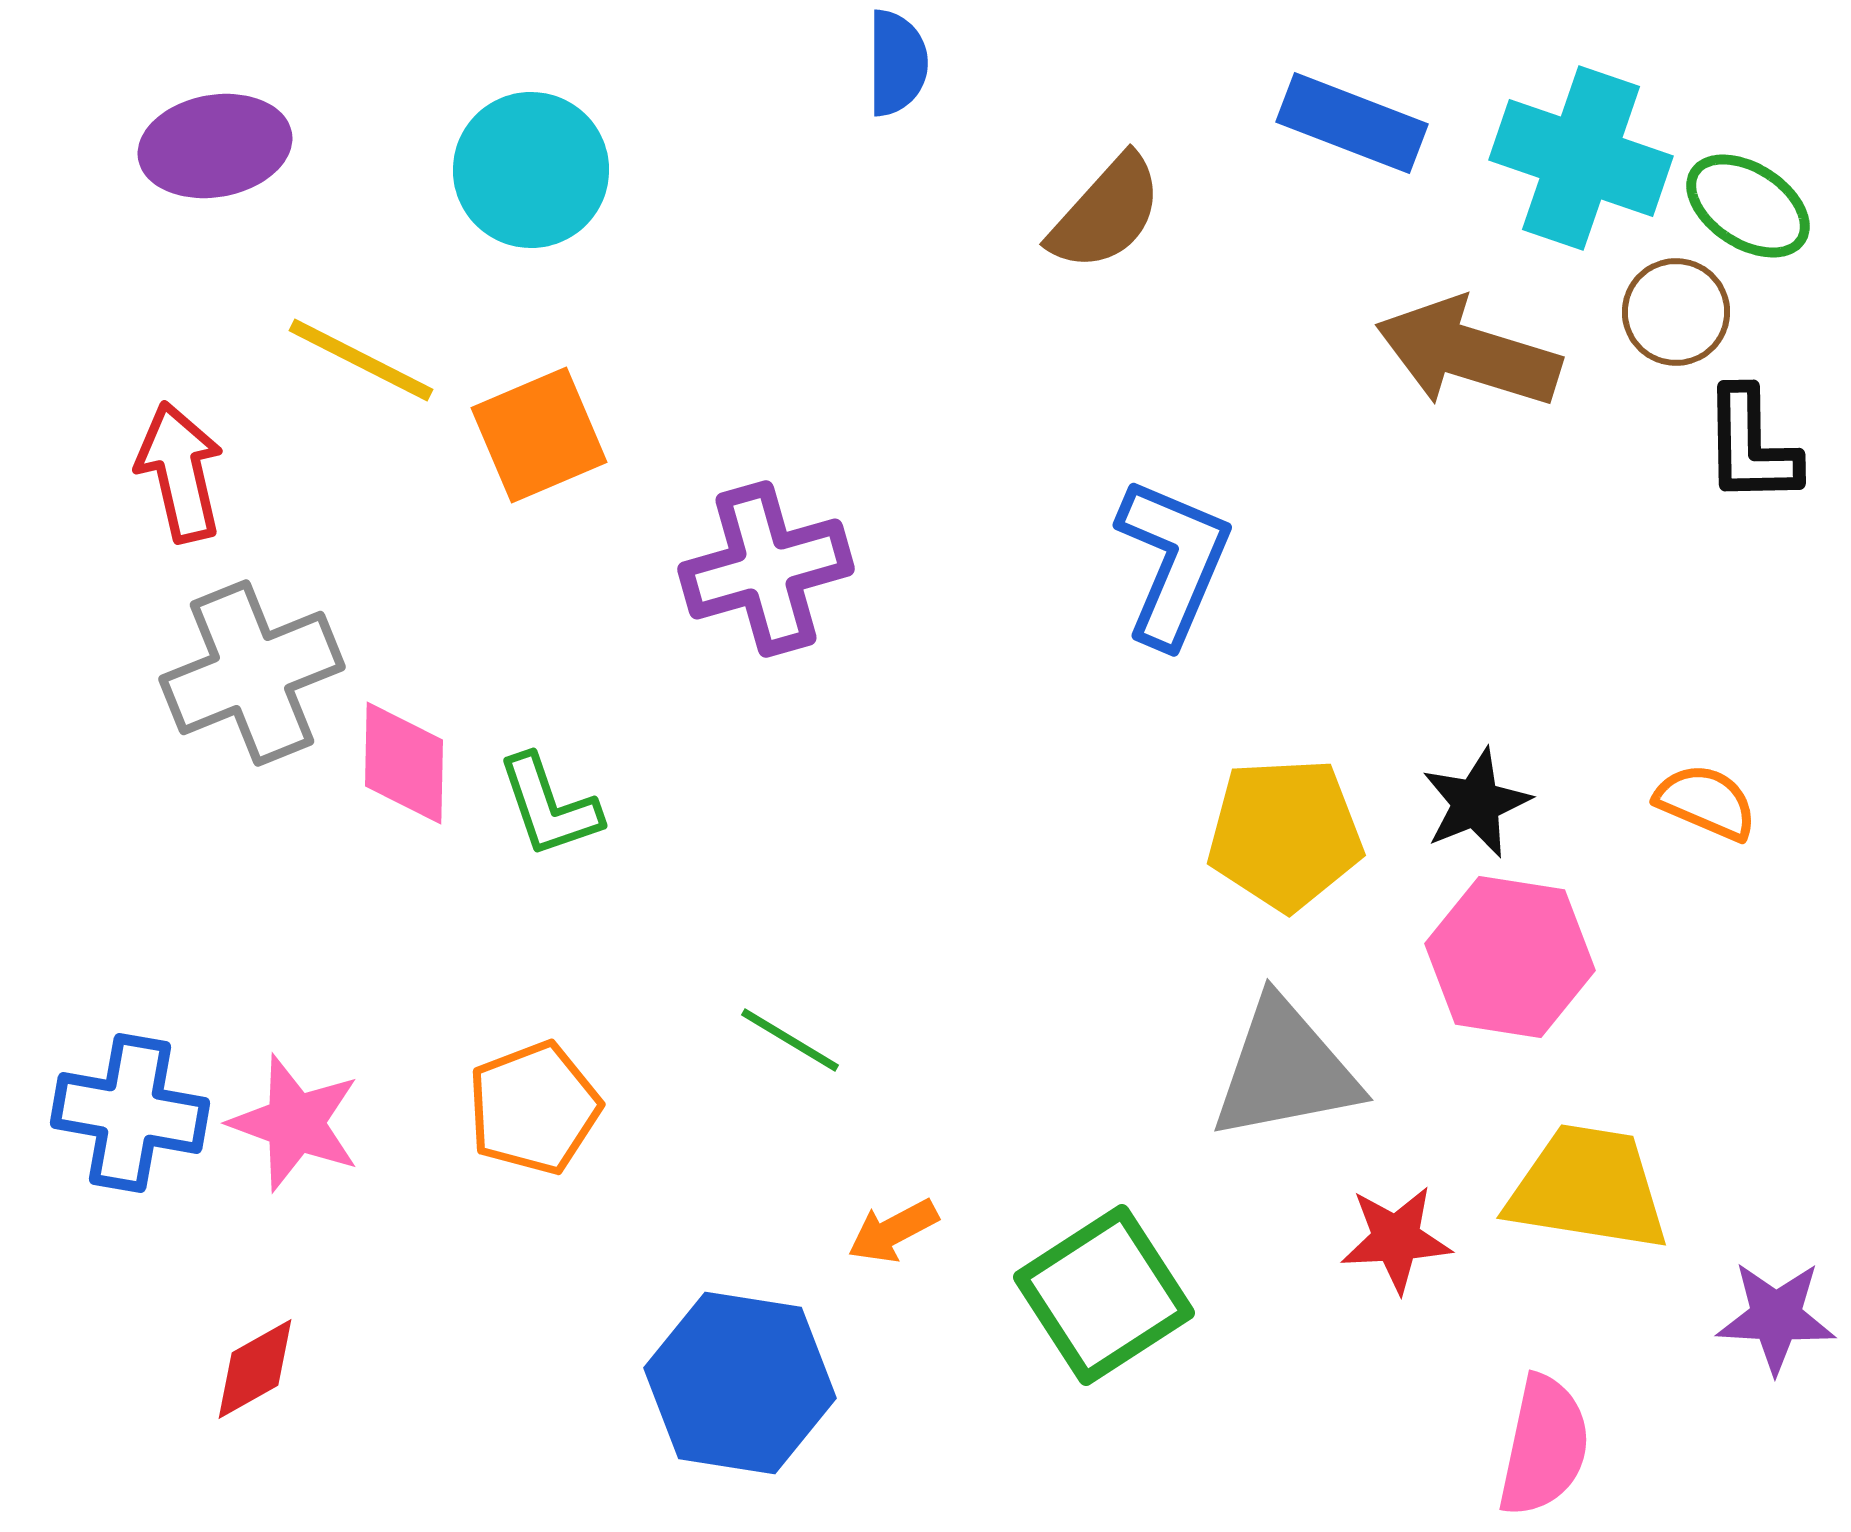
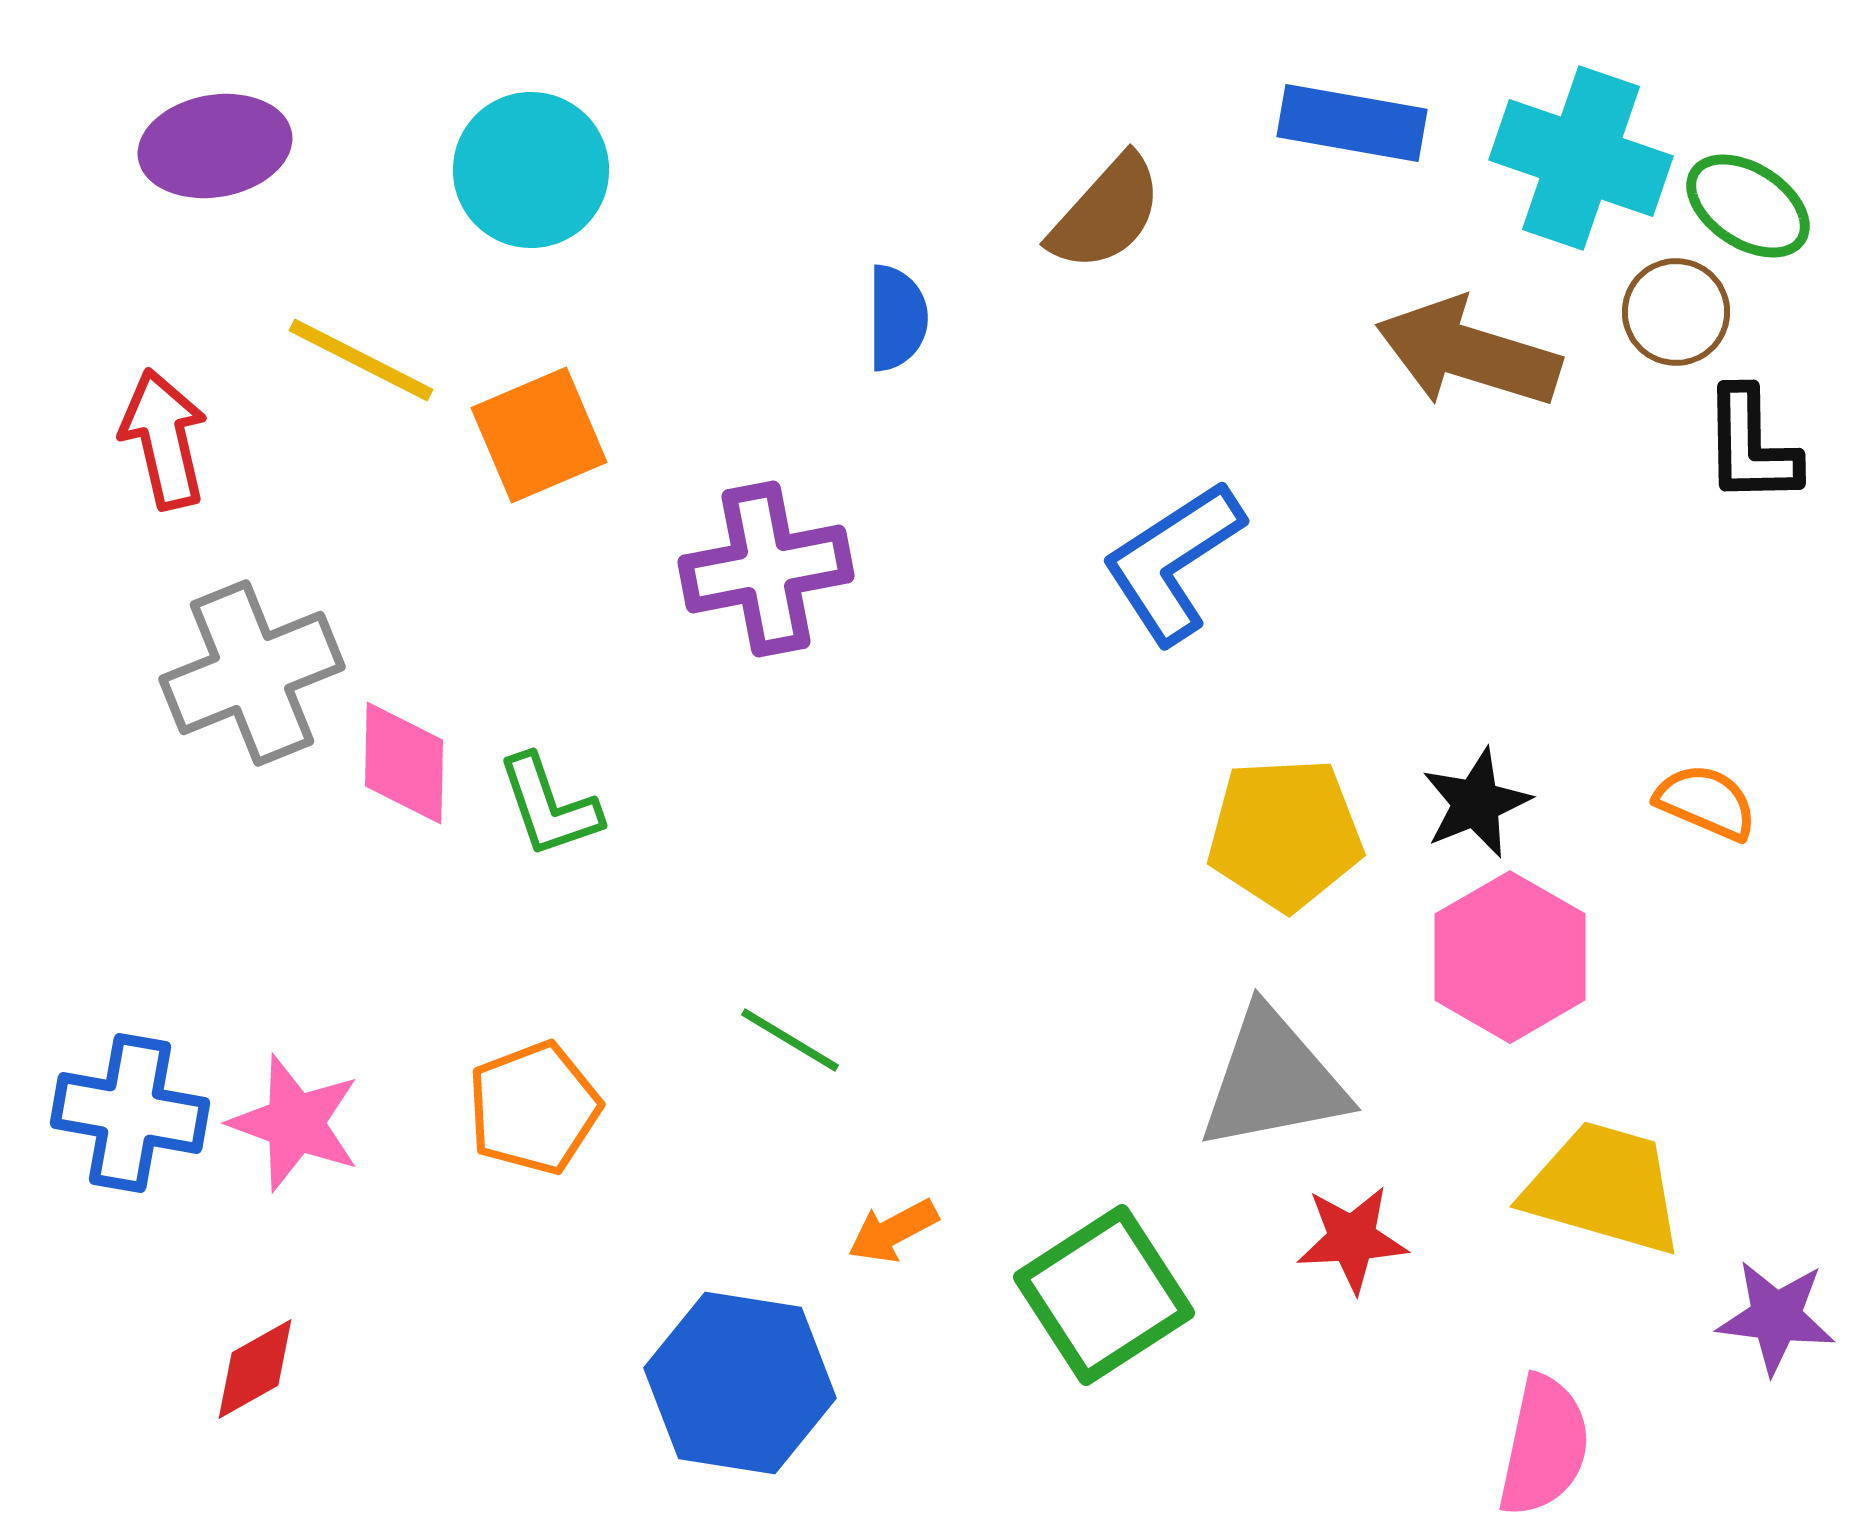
blue semicircle: moved 255 px down
blue rectangle: rotated 11 degrees counterclockwise
red arrow: moved 16 px left, 33 px up
blue L-shape: rotated 146 degrees counterclockwise
purple cross: rotated 5 degrees clockwise
pink hexagon: rotated 21 degrees clockwise
gray triangle: moved 12 px left, 10 px down
yellow trapezoid: moved 16 px right; rotated 7 degrees clockwise
red star: moved 44 px left
purple star: rotated 4 degrees clockwise
